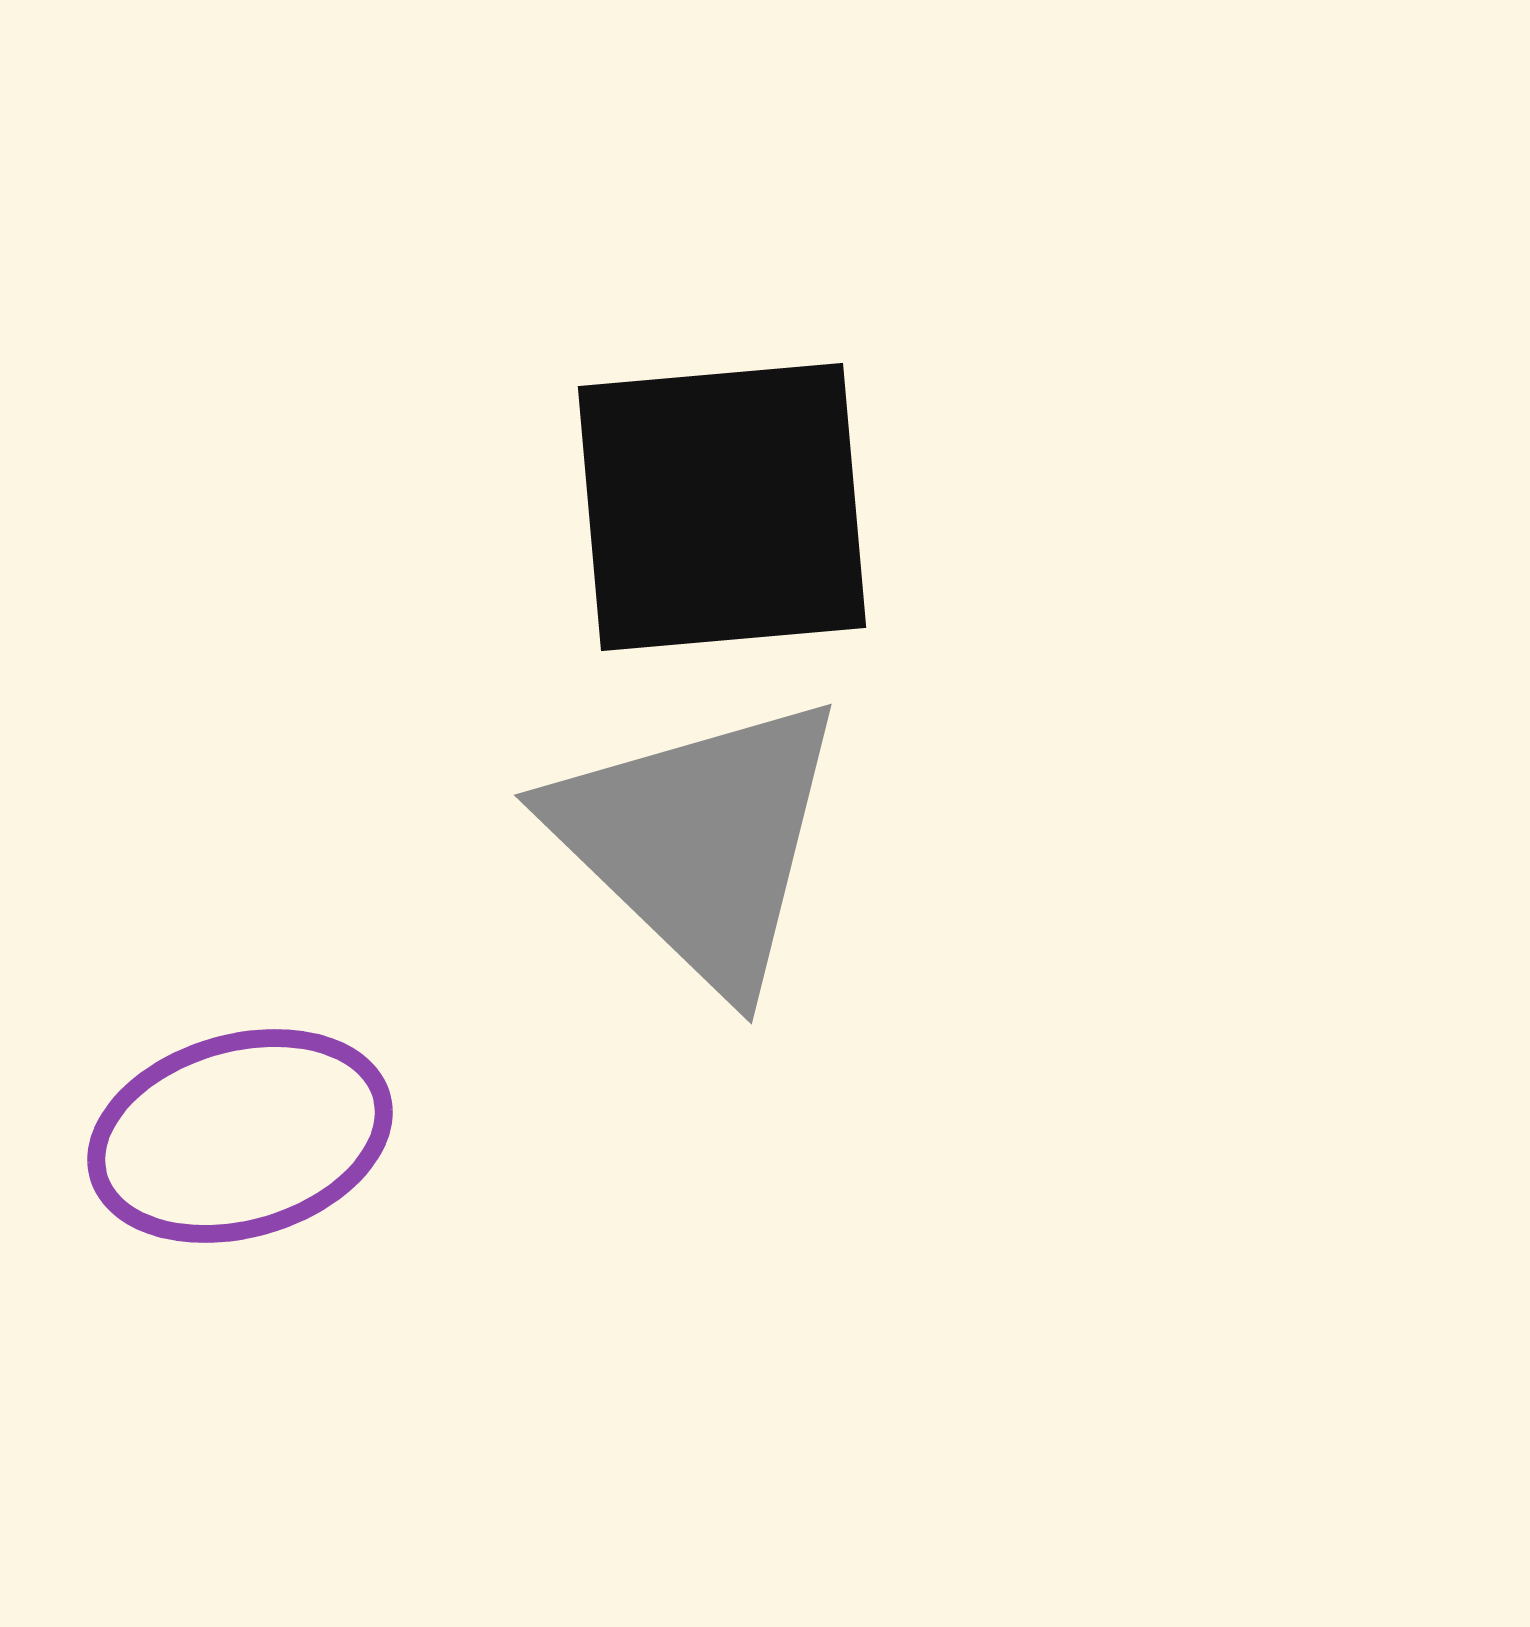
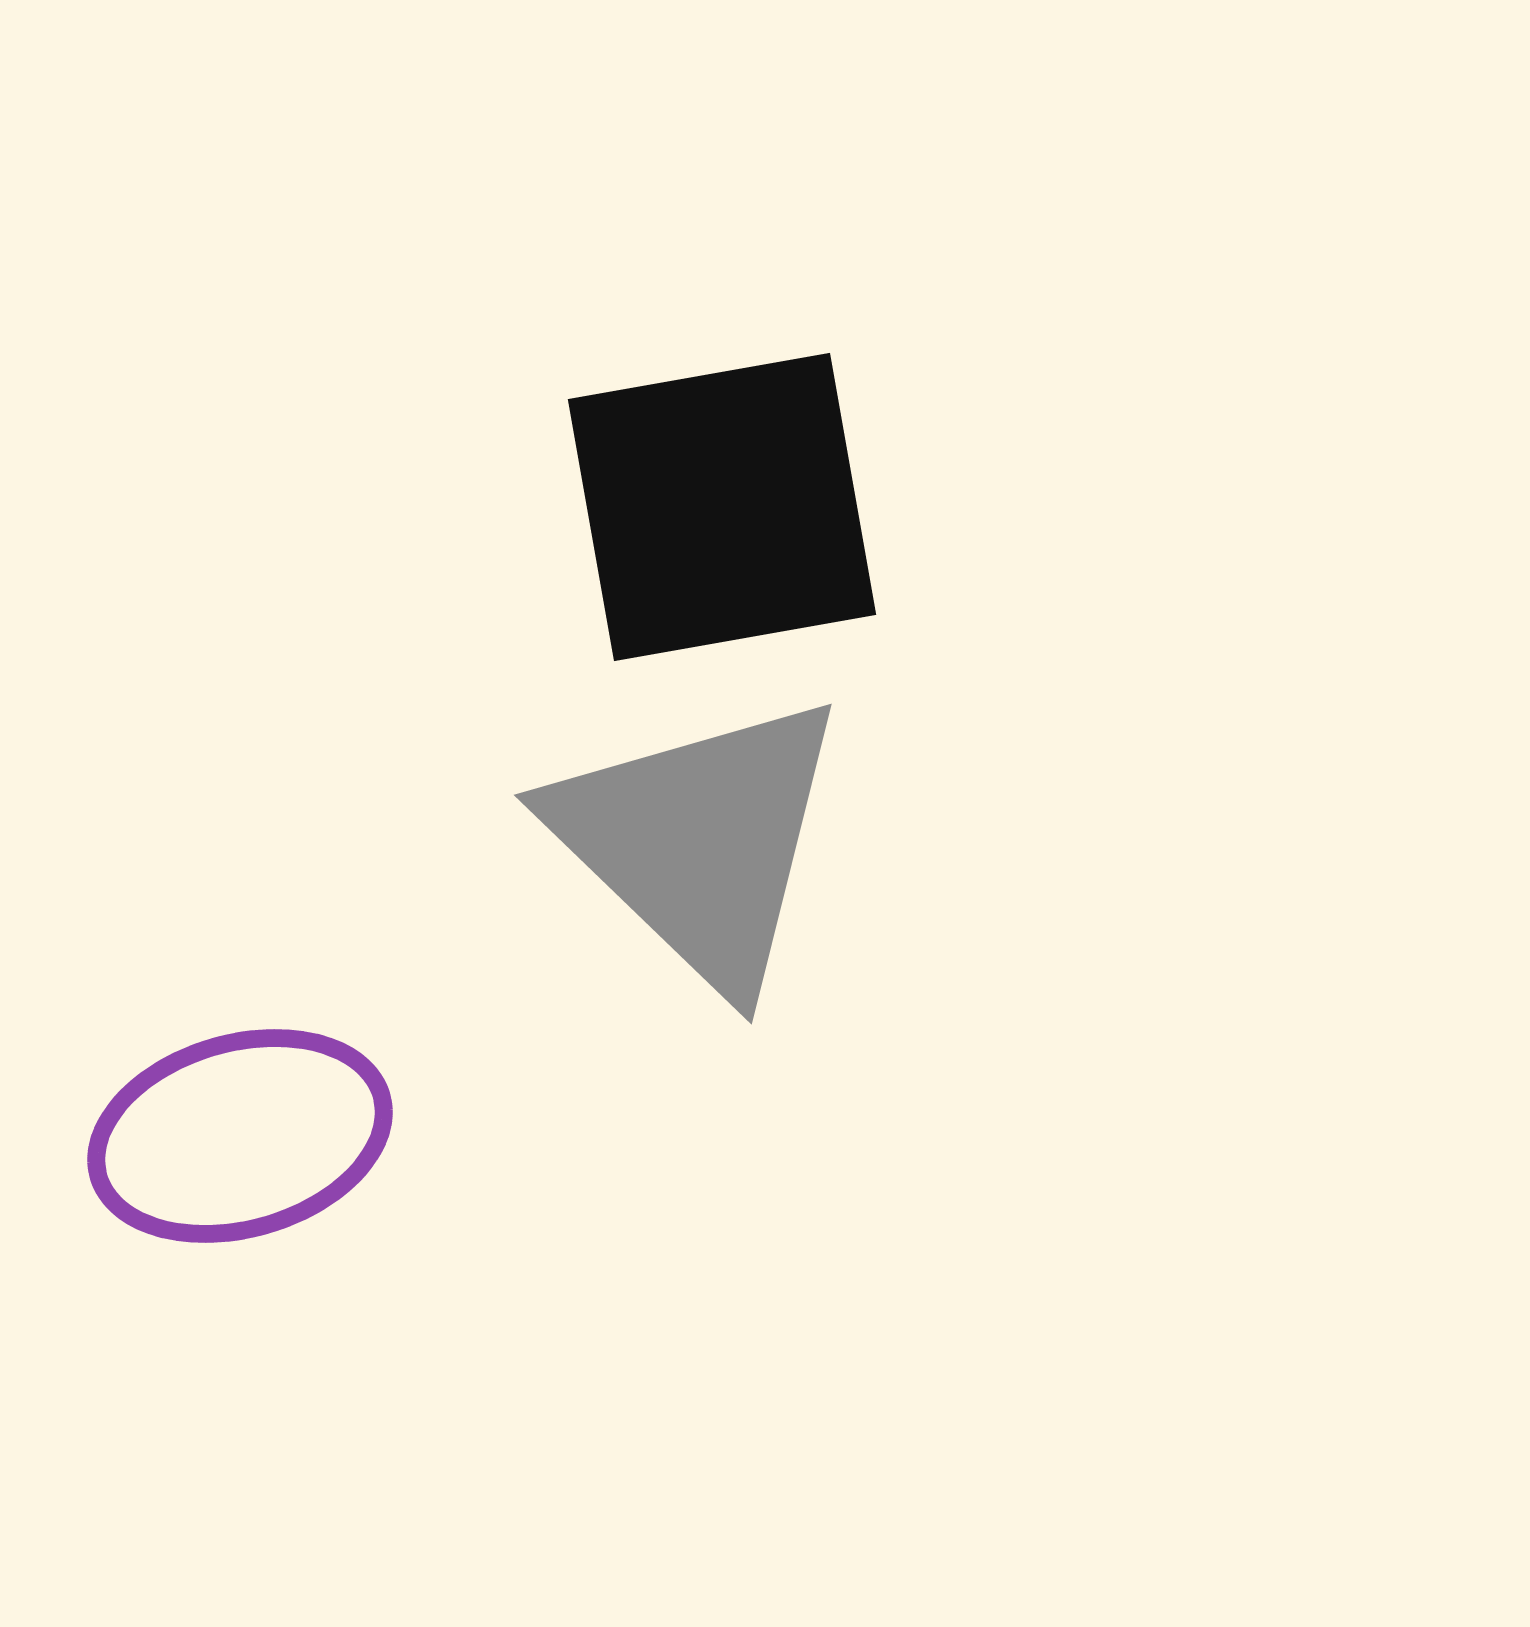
black square: rotated 5 degrees counterclockwise
